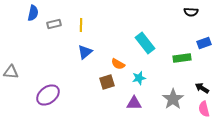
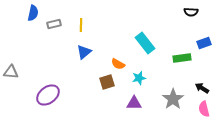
blue triangle: moved 1 px left
